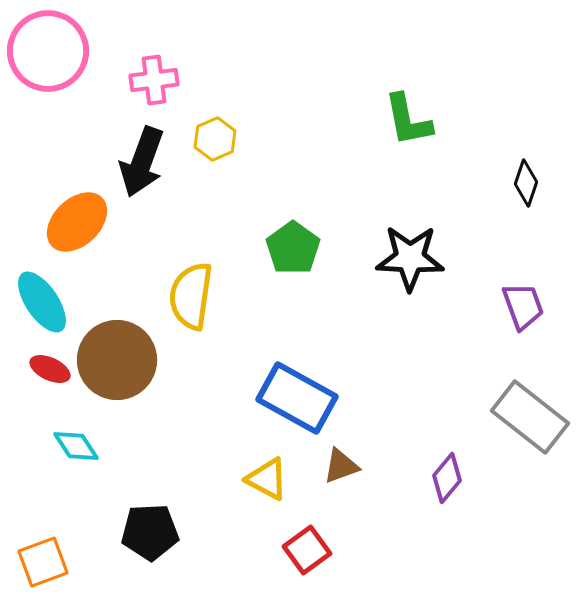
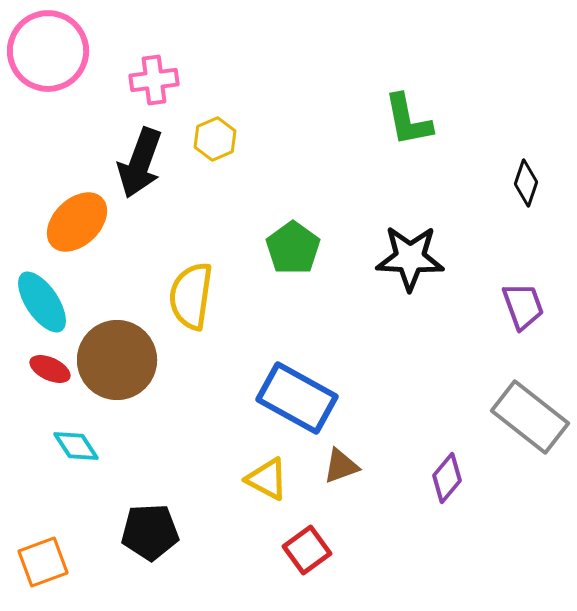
black arrow: moved 2 px left, 1 px down
